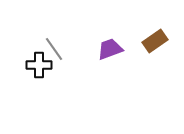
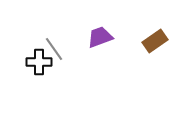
purple trapezoid: moved 10 px left, 12 px up
black cross: moved 3 px up
